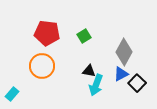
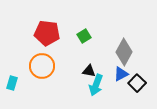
cyan rectangle: moved 11 px up; rotated 24 degrees counterclockwise
